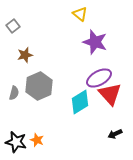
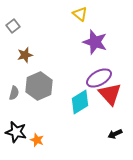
black star: moved 10 px up
